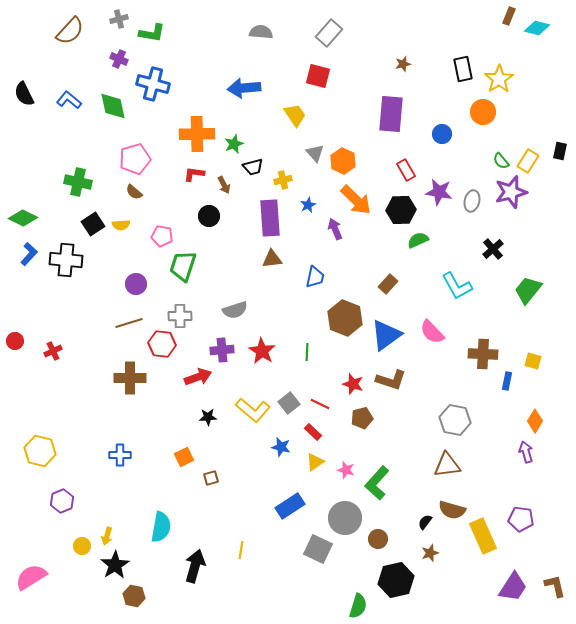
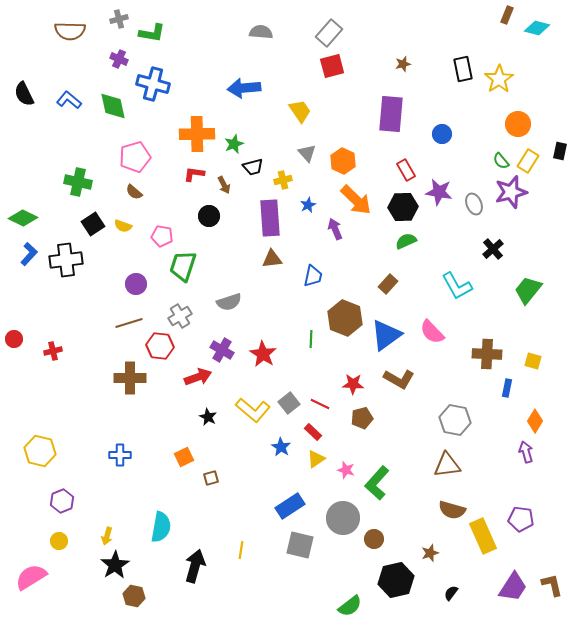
brown rectangle at (509, 16): moved 2 px left, 1 px up
brown semicircle at (70, 31): rotated 48 degrees clockwise
red square at (318, 76): moved 14 px right, 10 px up; rotated 30 degrees counterclockwise
orange circle at (483, 112): moved 35 px right, 12 px down
yellow trapezoid at (295, 115): moved 5 px right, 4 px up
gray triangle at (315, 153): moved 8 px left
pink pentagon at (135, 159): moved 2 px up
gray ellipse at (472, 201): moved 2 px right, 3 px down; rotated 35 degrees counterclockwise
black hexagon at (401, 210): moved 2 px right, 3 px up
yellow semicircle at (121, 225): moved 2 px right, 1 px down; rotated 24 degrees clockwise
green semicircle at (418, 240): moved 12 px left, 1 px down
black cross at (66, 260): rotated 12 degrees counterclockwise
blue trapezoid at (315, 277): moved 2 px left, 1 px up
gray semicircle at (235, 310): moved 6 px left, 8 px up
gray cross at (180, 316): rotated 30 degrees counterclockwise
red circle at (15, 341): moved 1 px left, 2 px up
red hexagon at (162, 344): moved 2 px left, 2 px down
purple cross at (222, 350): rotated 35 degrees clockwise
red cross at (53, 351): rotated 12 degrees clockwise
red star at (262, 351): moved 1 px right, 3 px down
green line at (307, 352): moved 4 px right, 13 px up
brown cross at (483, 354): moved 4 px right
brown L-shape at (391, 380): moved 8 px right, 1 px up; rotated 12 degrees clockwise
blue rectangle at (507, 381): moved 7 px down
red star at (353, 384): rotated 15 degrees counterclockwise
black star at (208, 417): rotated 30 degrees clockwise
blue star at (281, 447): rotated 18 degrees clockwise
yellow triangle at (315, 462): moved 1 px right, 3 px up
gray circle at (345, 518): moved 2 px left
black semicircle at (425, 522): moved 26 px right, 71 px down
brown circle at (378, 539): moved 4 px left
yellow circle at (82, 546): moved 23 px left, 5 px up
gray square at (318, 549): moved 18 px left, 4 px up; rotated 12 degrees counterclockwise
brown L-shape at (555, 586): moved 3 px left, 1 px up
green semicircle at (358, 606): moved 8 px left; rotated 35 degrees clockwise
